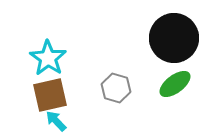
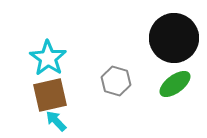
gray hexagon: moved 7 px up
